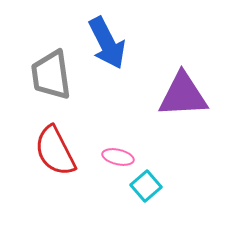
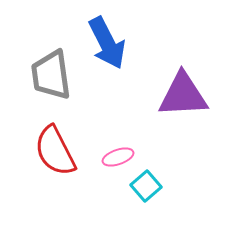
pink ellipse: rotated 32 degrees counterclockwise
